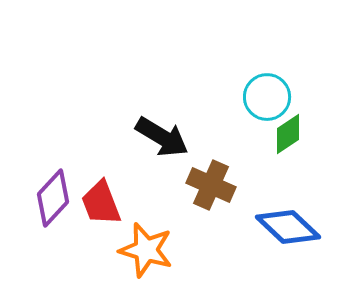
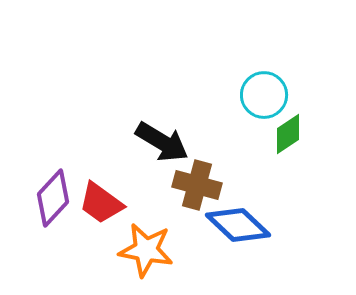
cyan circle: moved 3 px left, 2 px up
black arrow: moved 5 px down
brown cross: moved 14 px left; rotated 9 degrees counterclockwise
red trapezoid: rotated 33 degrees counterclockwise
blue diamond: moved 50 px left, 2 px up
orange star: rotated 6 degrees counterclockwise
